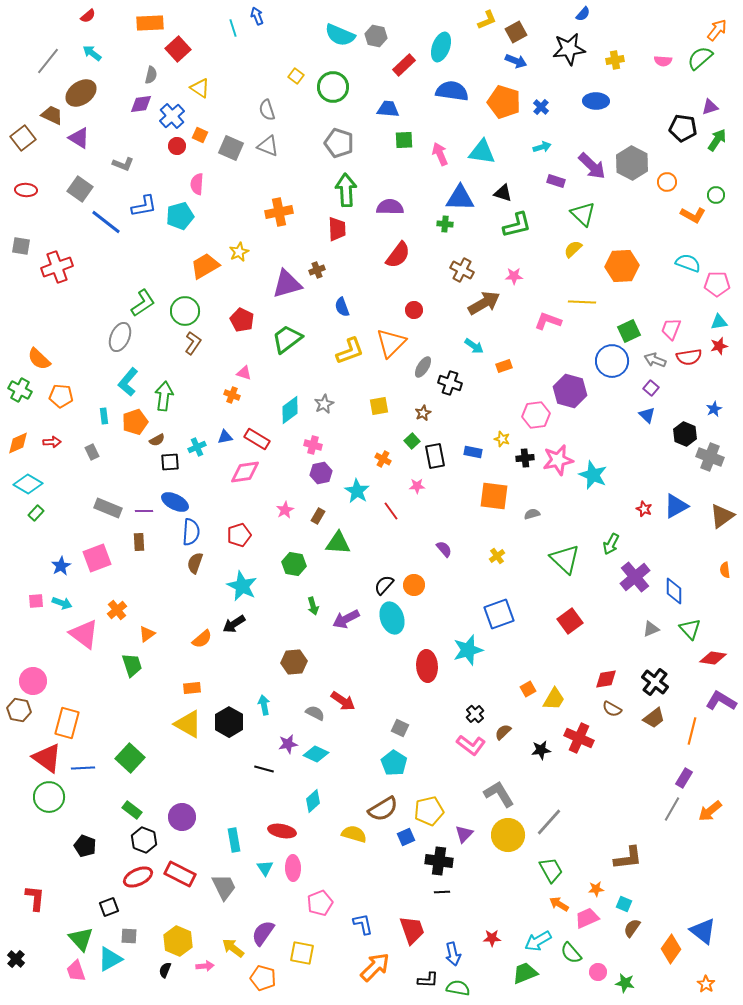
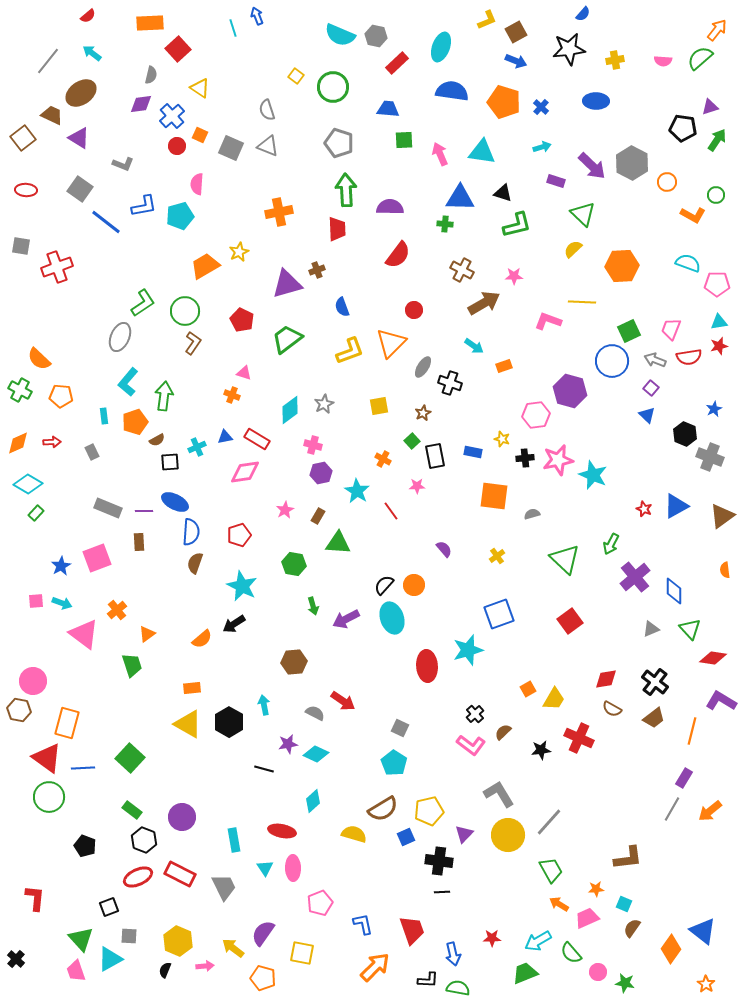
red rectangle at (404, 65): moved 7 px left, 2 px up
